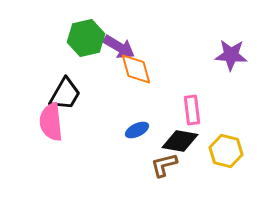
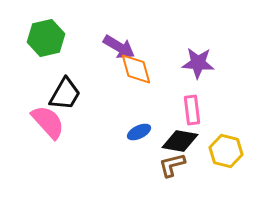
green hexagon: moved 40 px left
purple star: moved 33 px left, 8 px down
pink semicircle: moved 3 px left; rotated 144 degrees clockwise
blue ellipse: moved 2 px right, 2 px down
brown L-shape: moved 8 px right
